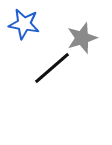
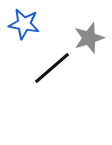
gray star: moved 7 px right
